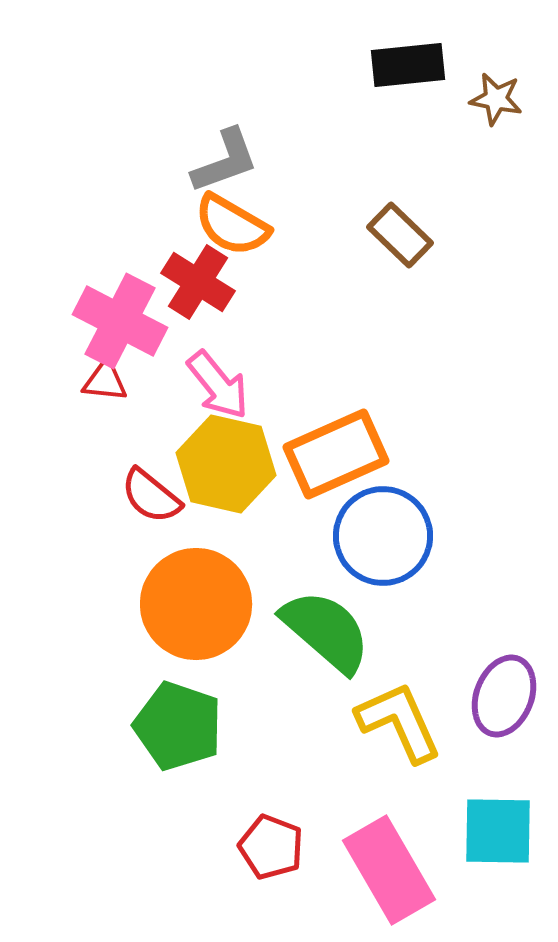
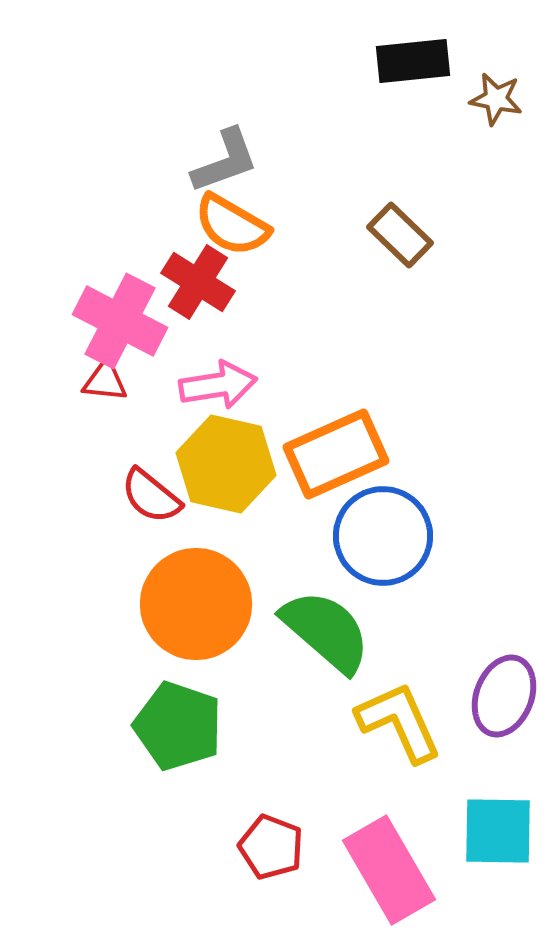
black rectangle: moved 5 px right, 4 px up
pink arrow: rotated 60 degrees counterclockwise
